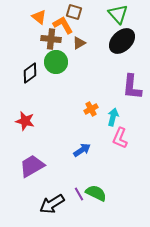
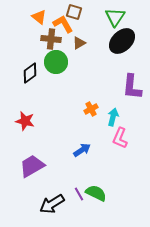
green triangle: moved 3 px left, 3 px down; rotated 15 degrees clockwise
orange L-shape: moved 1 px up
